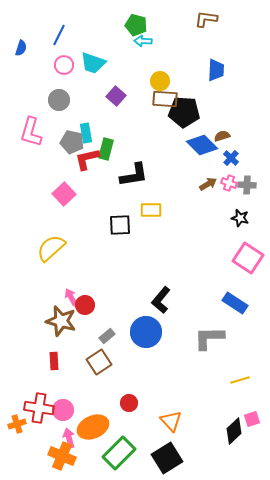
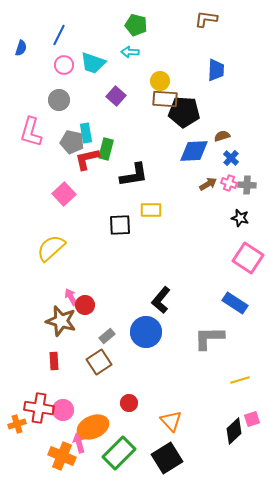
cyan arrow at (143, 41): moved 13 px left, 11 px down
blue diamond at (202, 145): moved 8 px left, 6 px down; rotated 48 degrees counterclockwise
pink arrow at (69, 438): moved 10 px right, 5 px down
